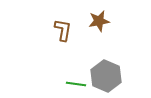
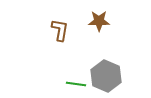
brown star: rotated 10 degrees clockwise
brown L-shape: moved 3 px left
